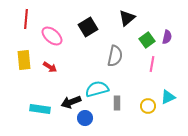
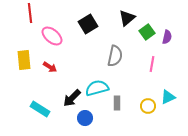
red line: moved 4 px right, 6 px up; rotated 12 degrees counterclockwise
black square: moved 3 px up
green square: moved 8 px up
cyan semicircle: moved 1 px up
black arrow: moved 1 px right, 4 px up; rotated 24 degrees counterclockwise
cyan rectangle: rotated 24 degrees clockwise
